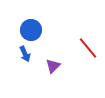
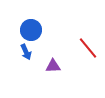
blue arrow: moved 1 px right, 2 px up
purple triangle: rotated 42 degrees clockwise
